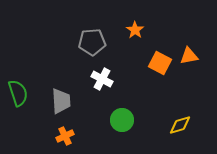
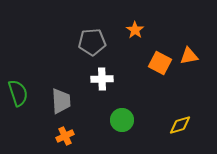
white cross: rotated 30 degrees counterclockwise
